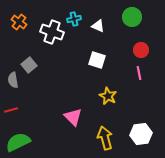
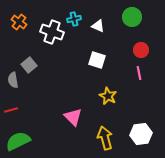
green semicircle: moved 1 px up
